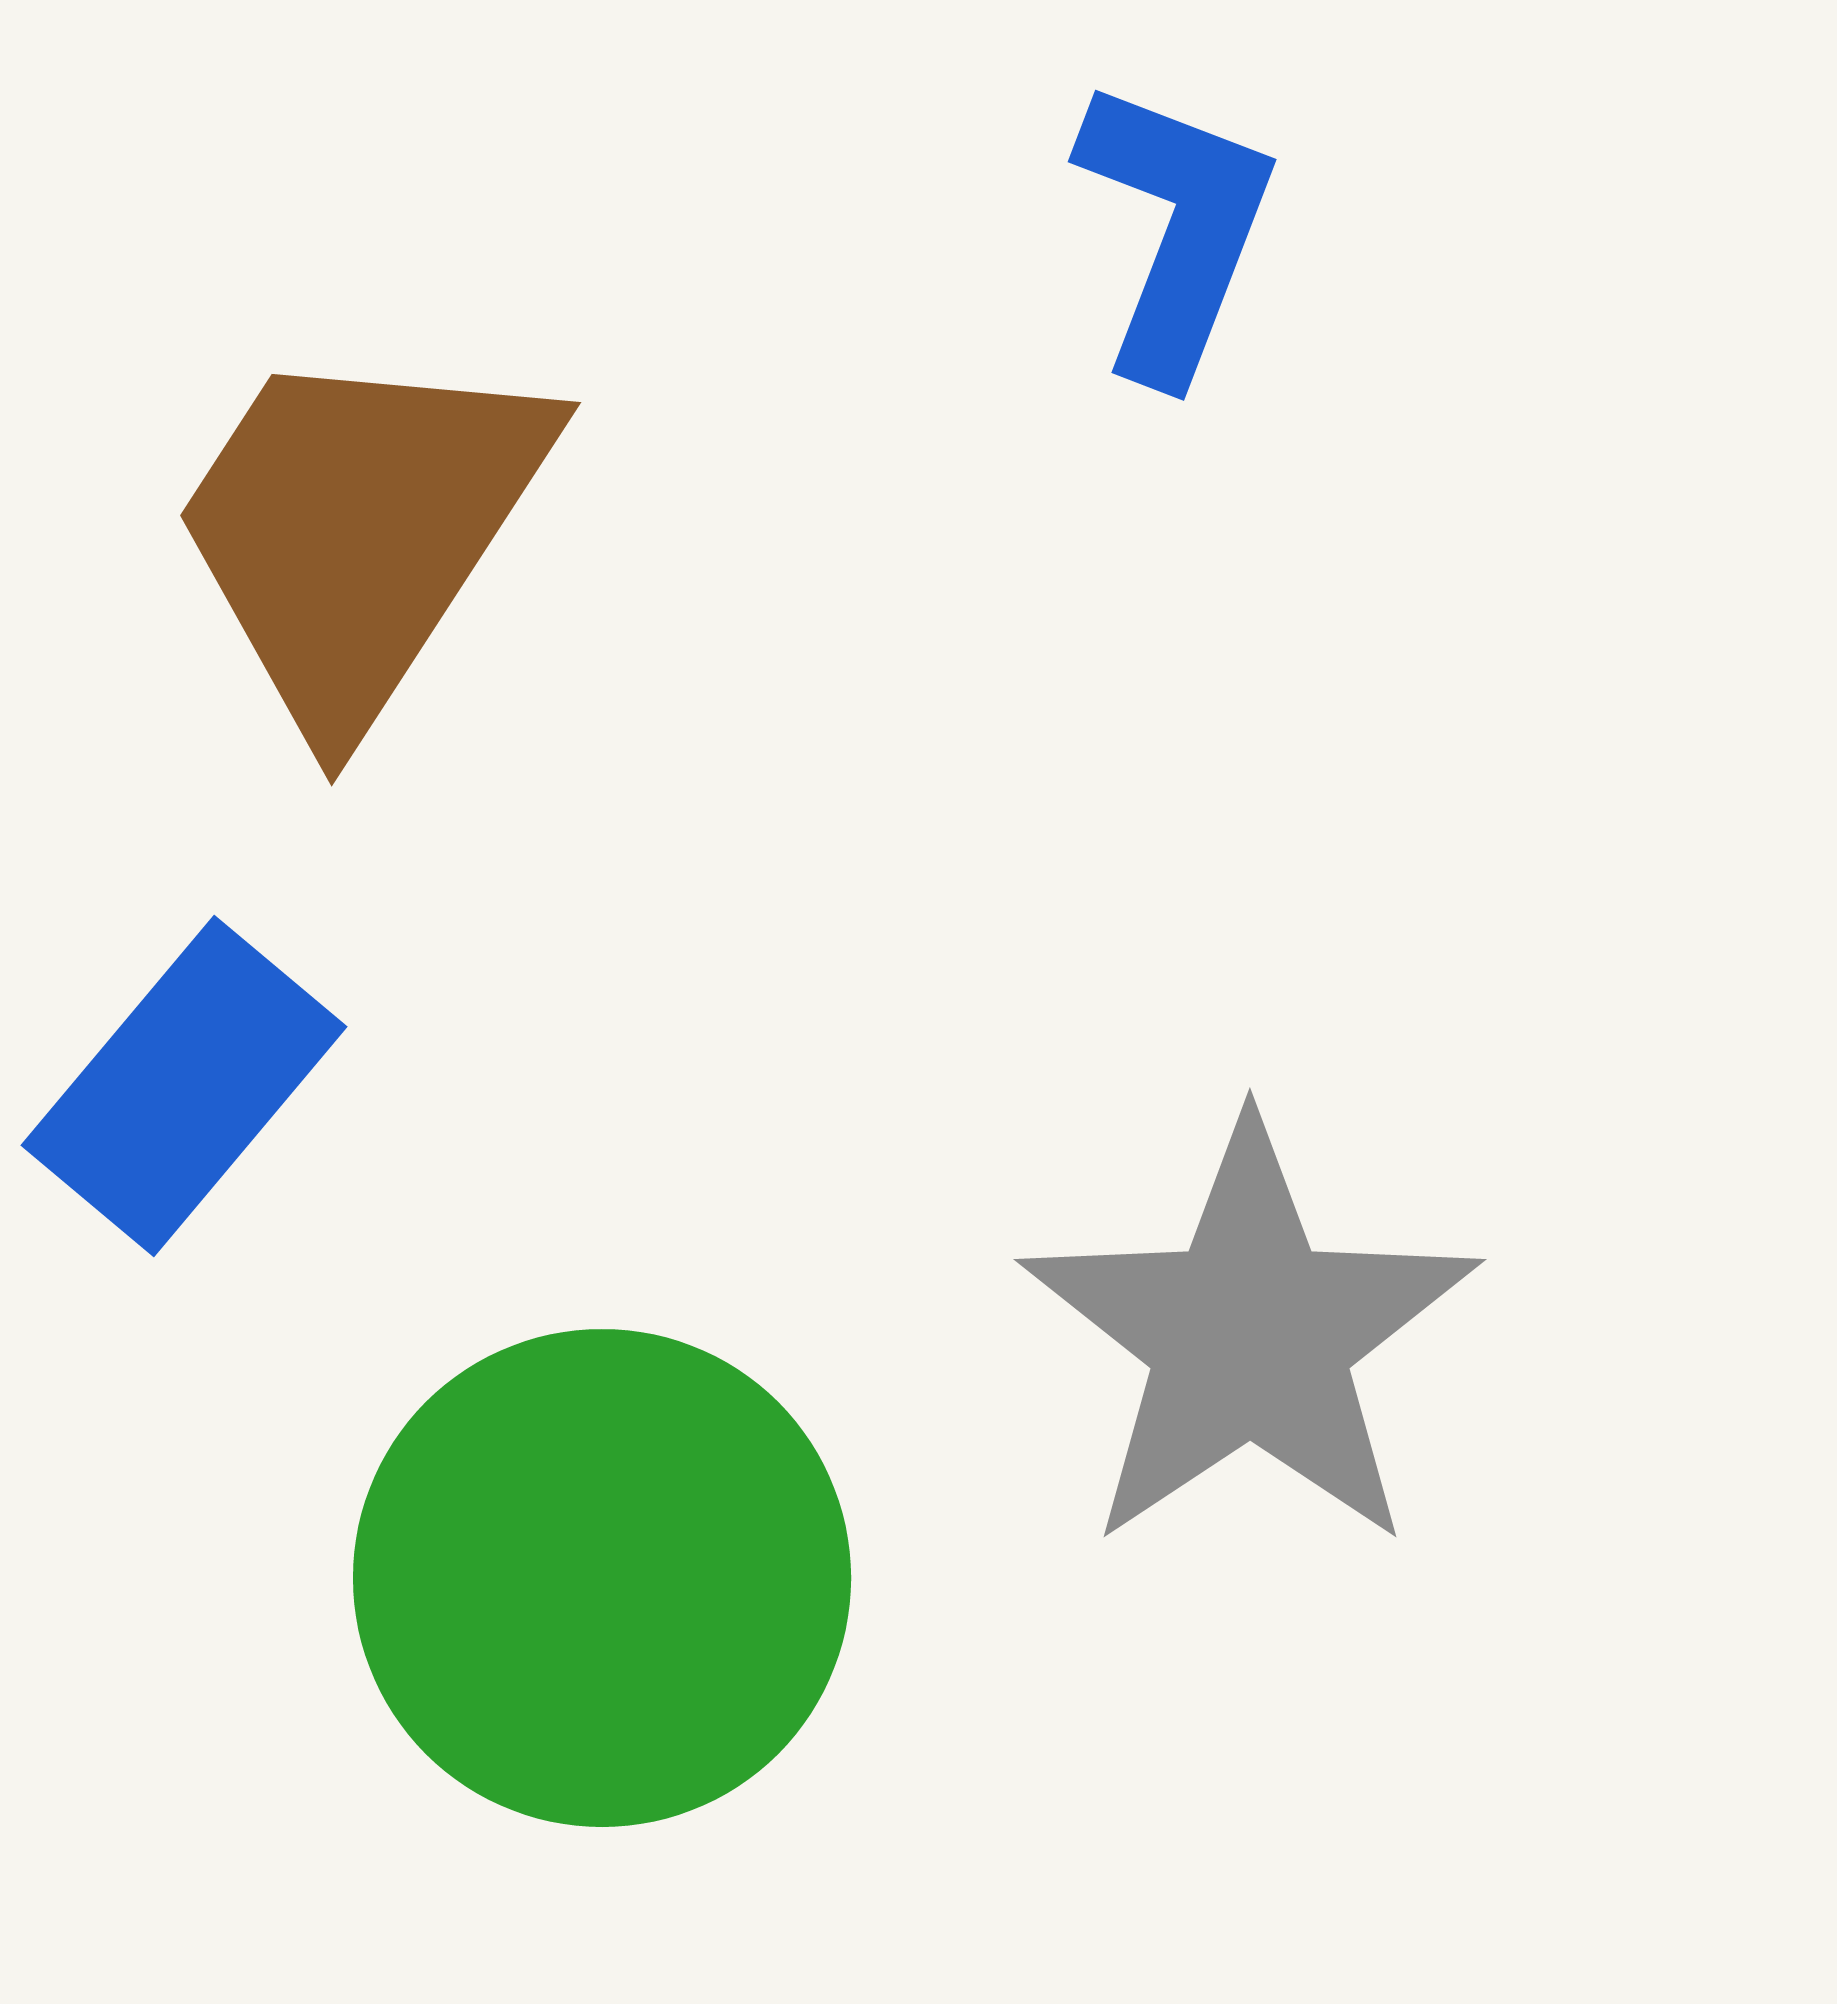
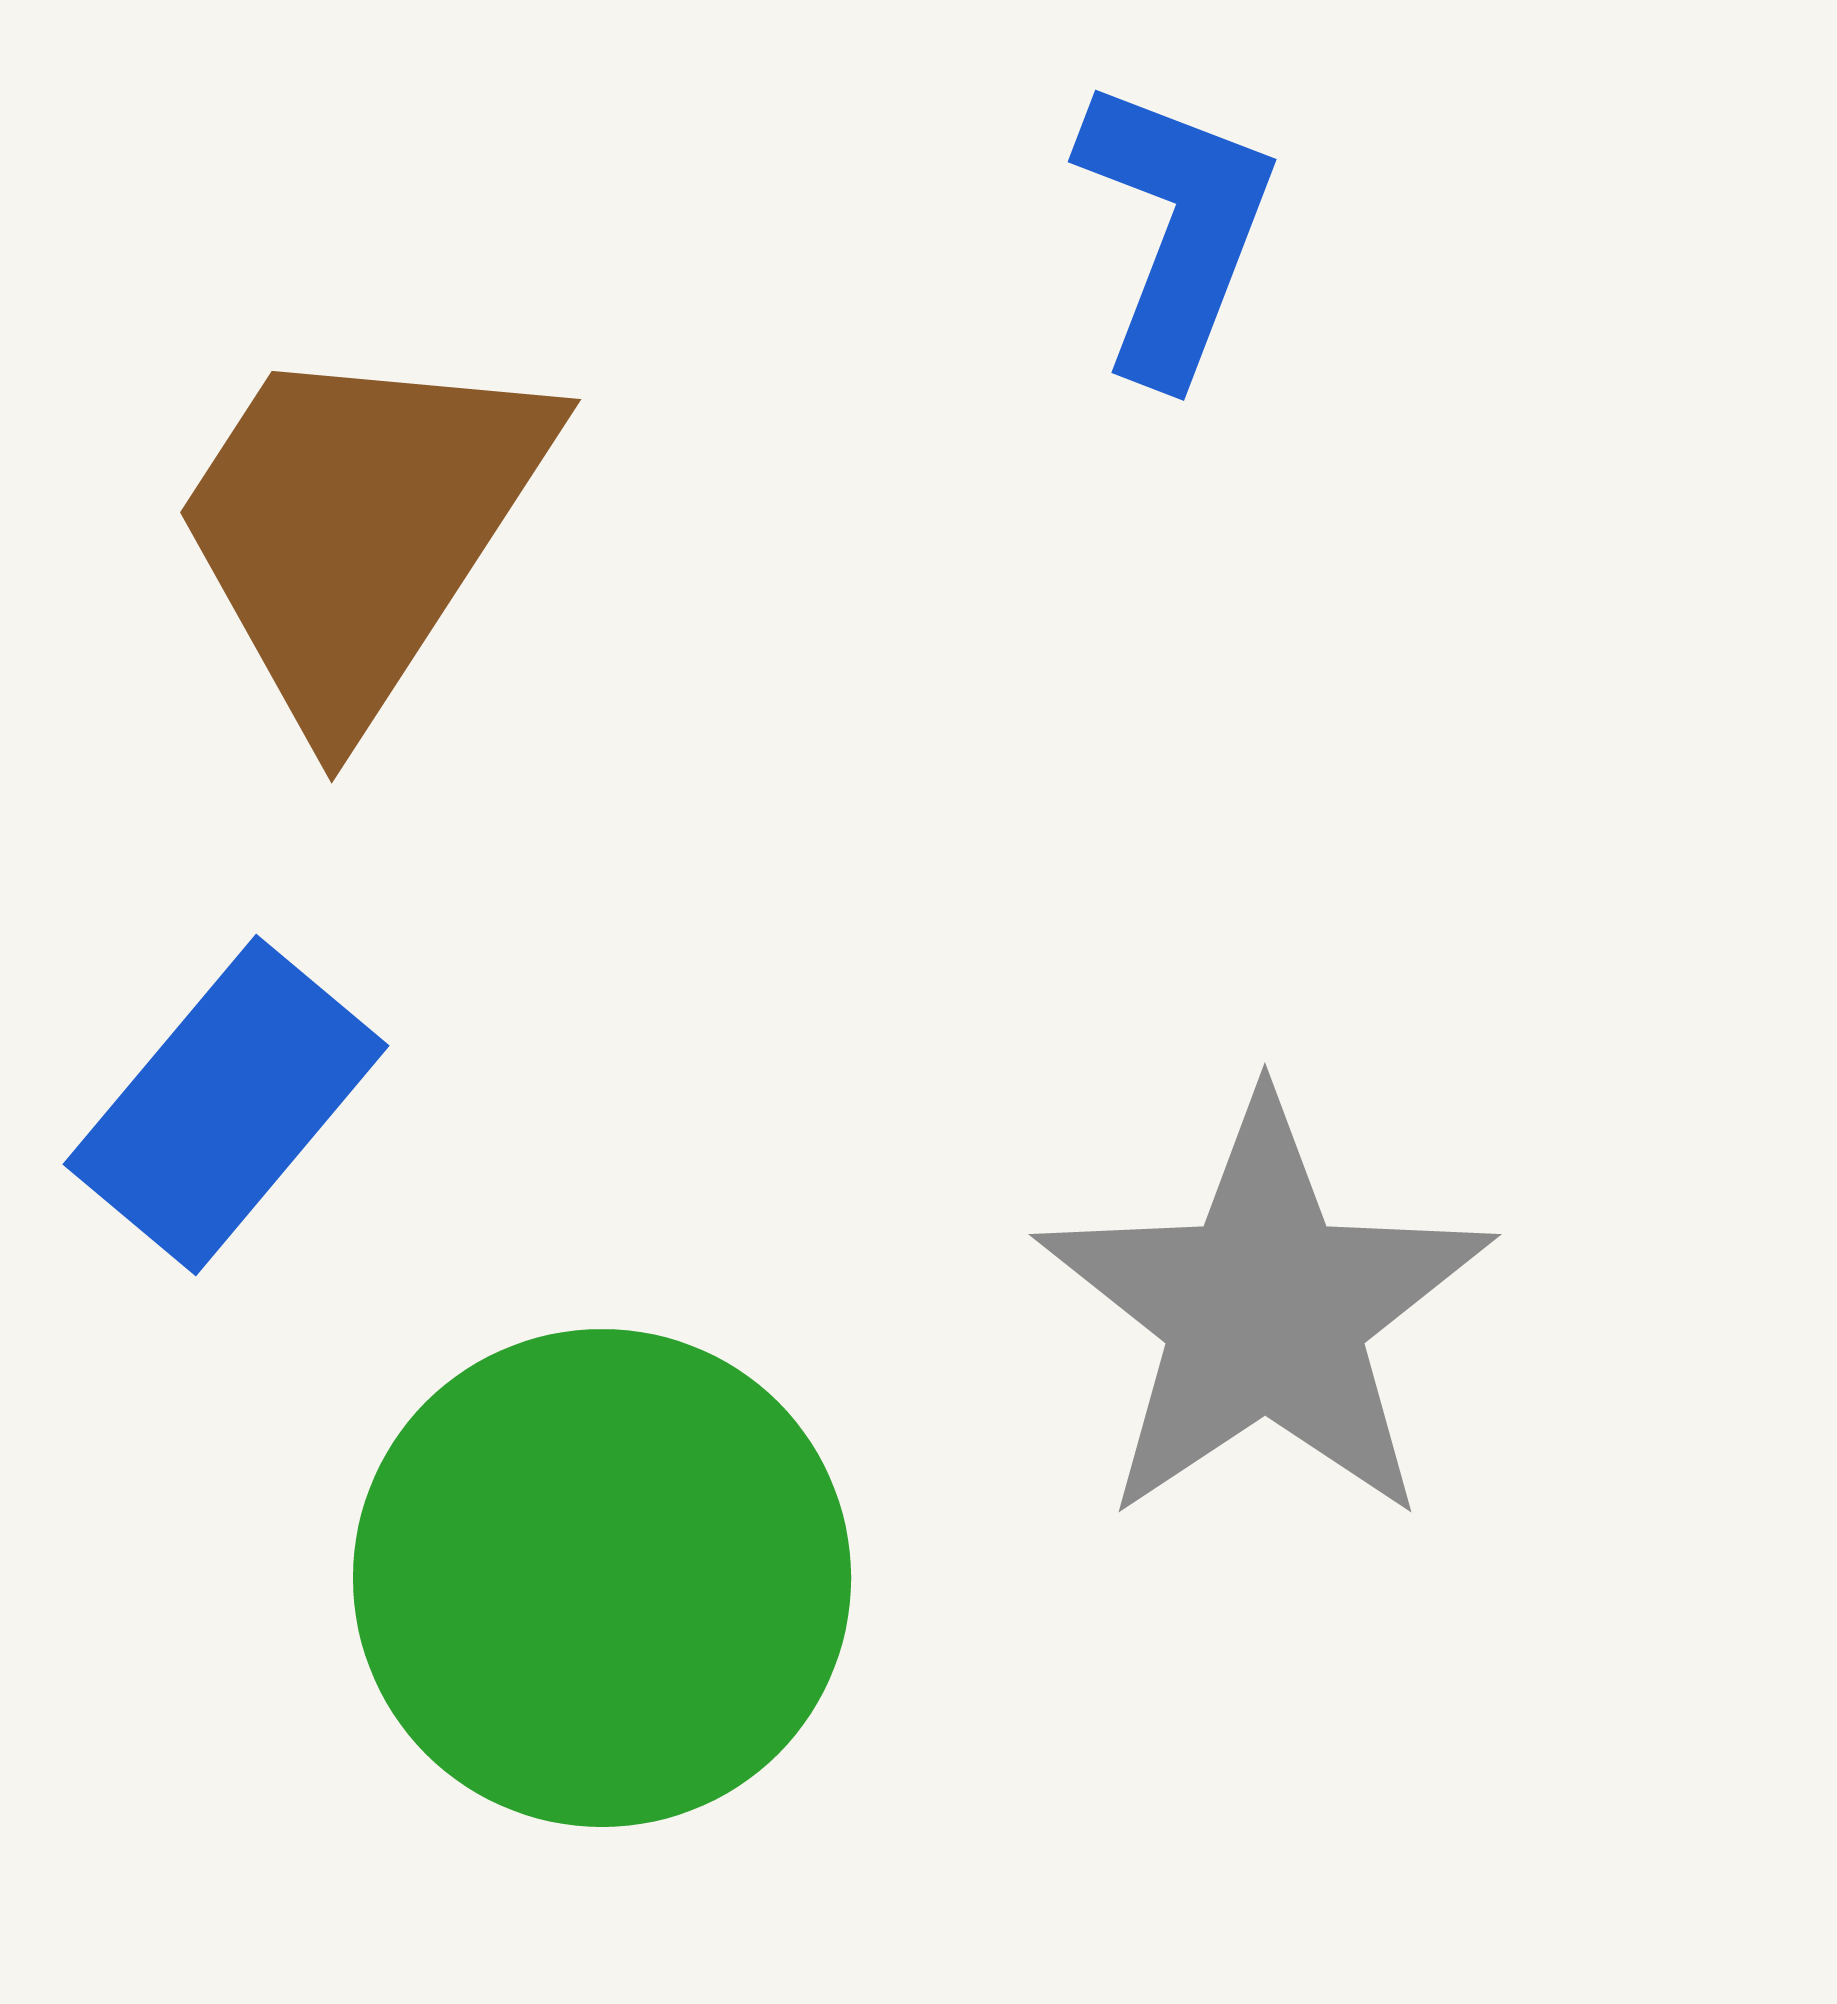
brown trapezoid: moved 3 px up
blue rectangle: moved 42 px right, 19 px down
gray star: moved 15 px right, 25 px up
